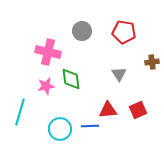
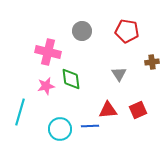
red pentagon: moved 3 px right, 1 px up
